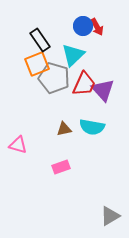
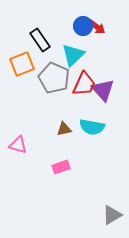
red arrow: rotated 24 degrees counterclockwise
orange square: moved 15 px left
gray pentagon: rotated 8 degrees clockwise
gray triangle: moved 2 px right, 1 px up
